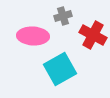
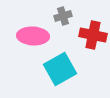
red cross: rotated 16 degrees counterclockwise
